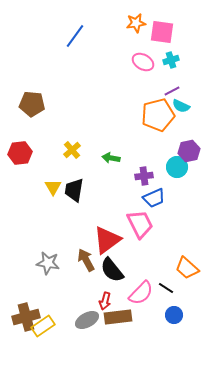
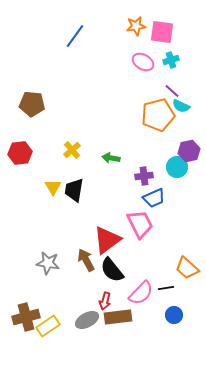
orange star: moved 3 px down
purple line: rotated 70 degrees clockwise
black line: rotated 42 degrees counterclockwise
yellow rectangle: moved 5 px right
